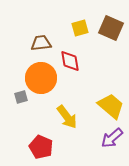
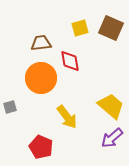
gray square: moved 11 px left, 10 px down
